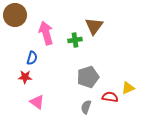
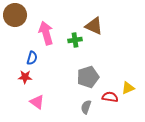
brown triangle: rotated 42 degrees counterclockwise
